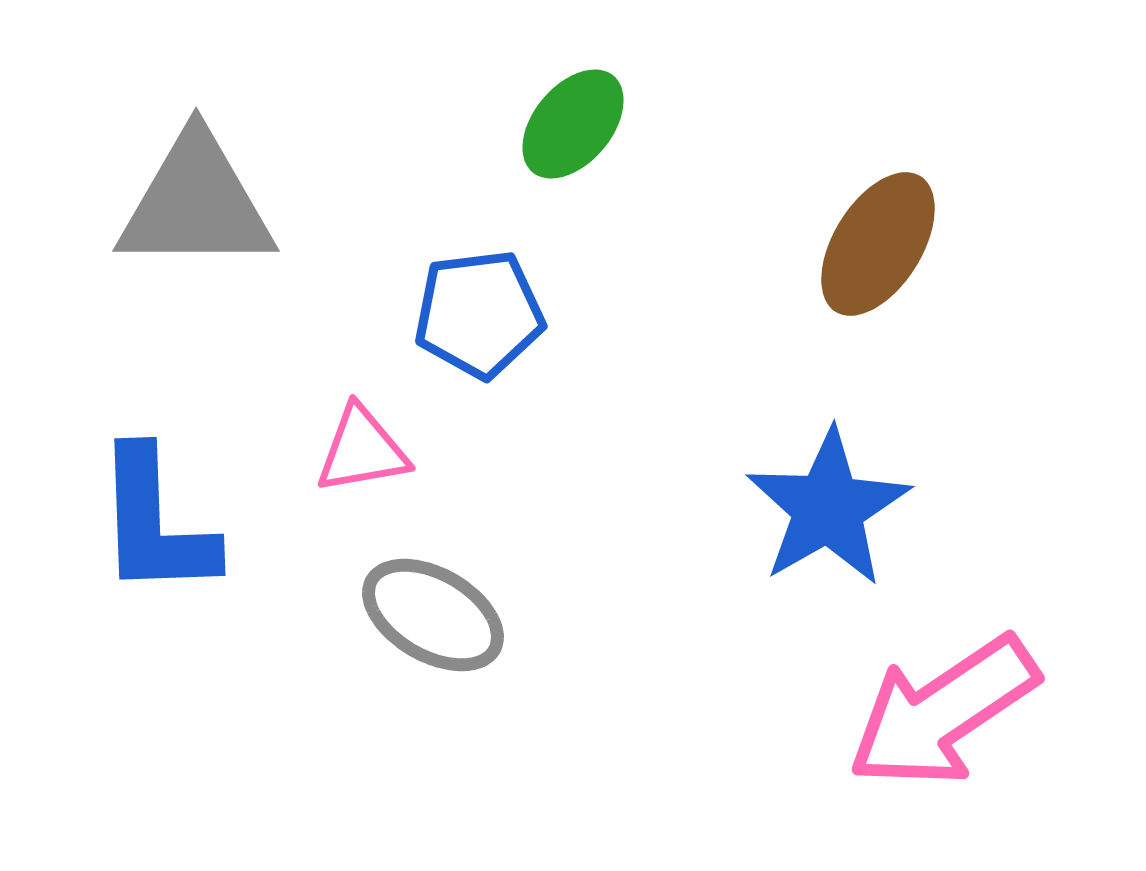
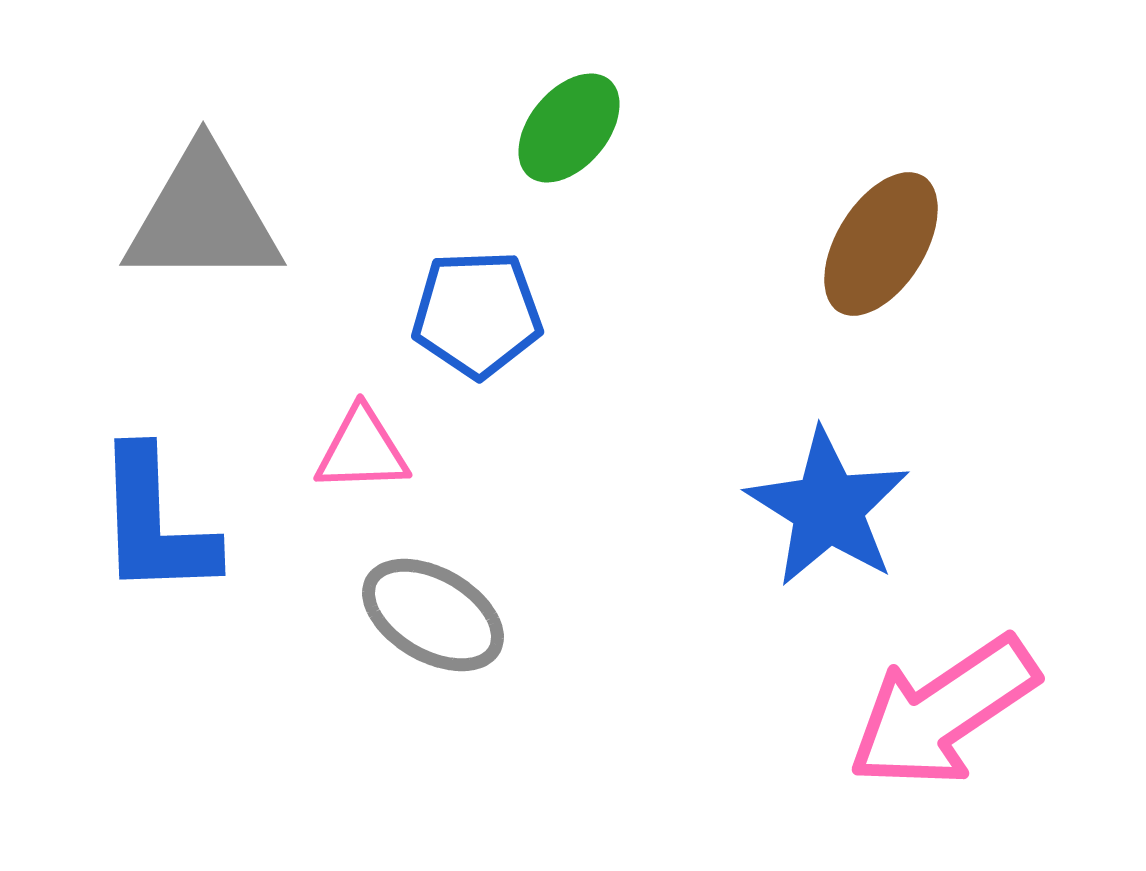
green ellipse: moved 4 px left, 4 px down
gray triangle: moved 7 px right, 14 px down
brown ellipse: moved 3 px right
blue pentagon: moved 2 px left; rotated 5 degrees clockwise
pink triangle: rotated 8 degrees clockwise
blue star: rotated 10 degrees counterclockwise
